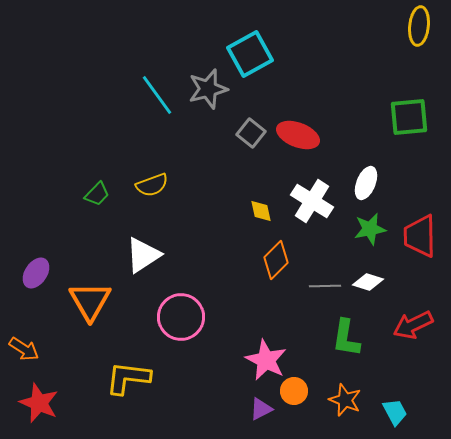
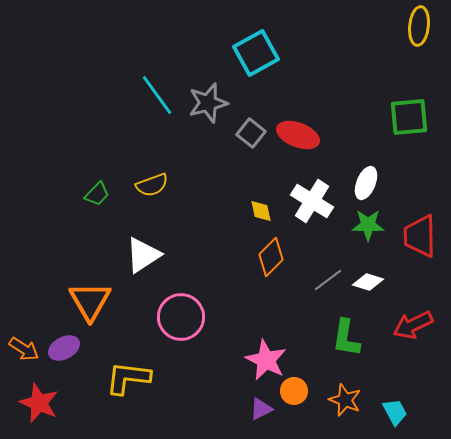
cyan square: moved 6 px right, 1 px up
gray star: moved 14 px down
green star: moved 2 px left, 4 px up; rotated 12 degrees clockwise
orange diamond: moved 5 px left, 3 px up
purple ellipse: moved 28 px right, 75 px down; rotated 28 degrees clockwise
gray line: moved 3 px right, 6 px up; rotated 36 degrees counterclockwise
